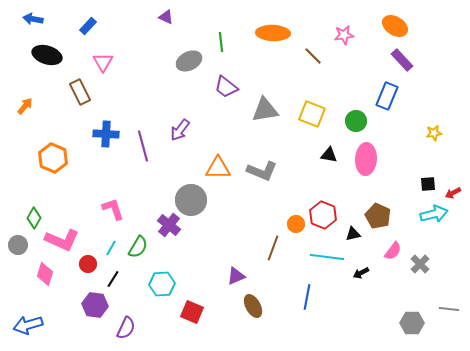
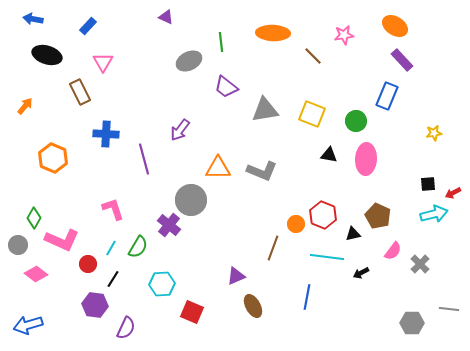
purple line at (143, 146): moved 1 px right, 13 px down
pink diamond at (45, 274): moved 9 px left; rotated 70 degrees counterclockwise
